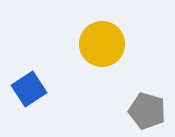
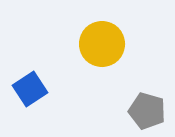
blue square: moved 1 px right
